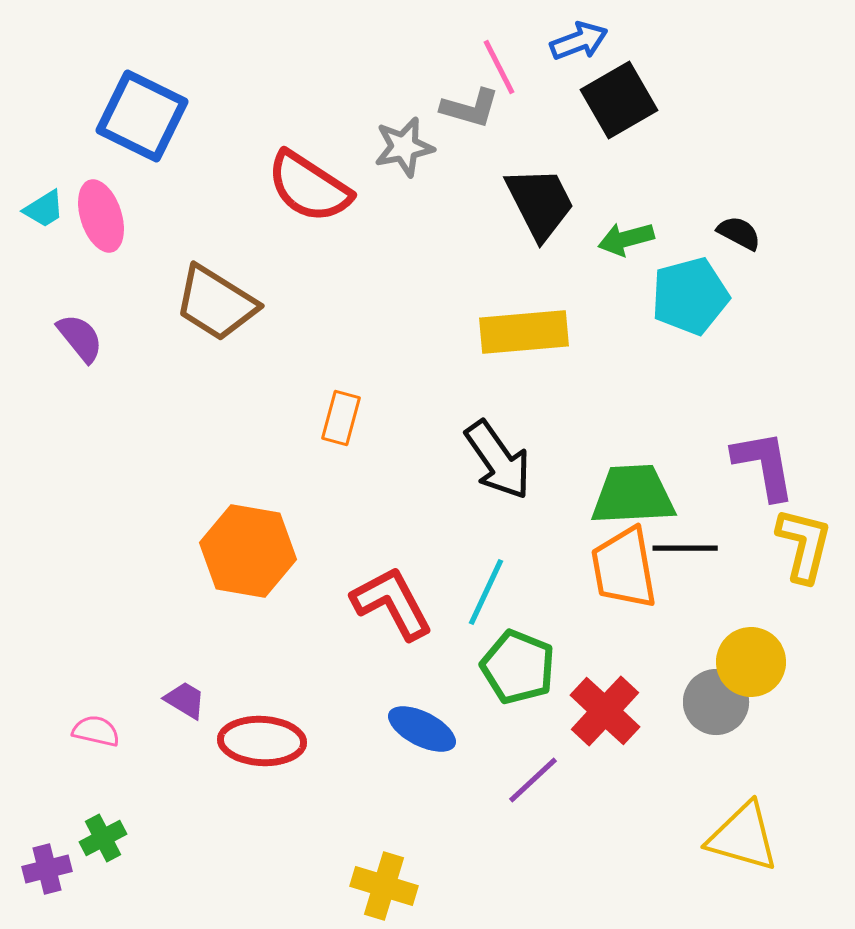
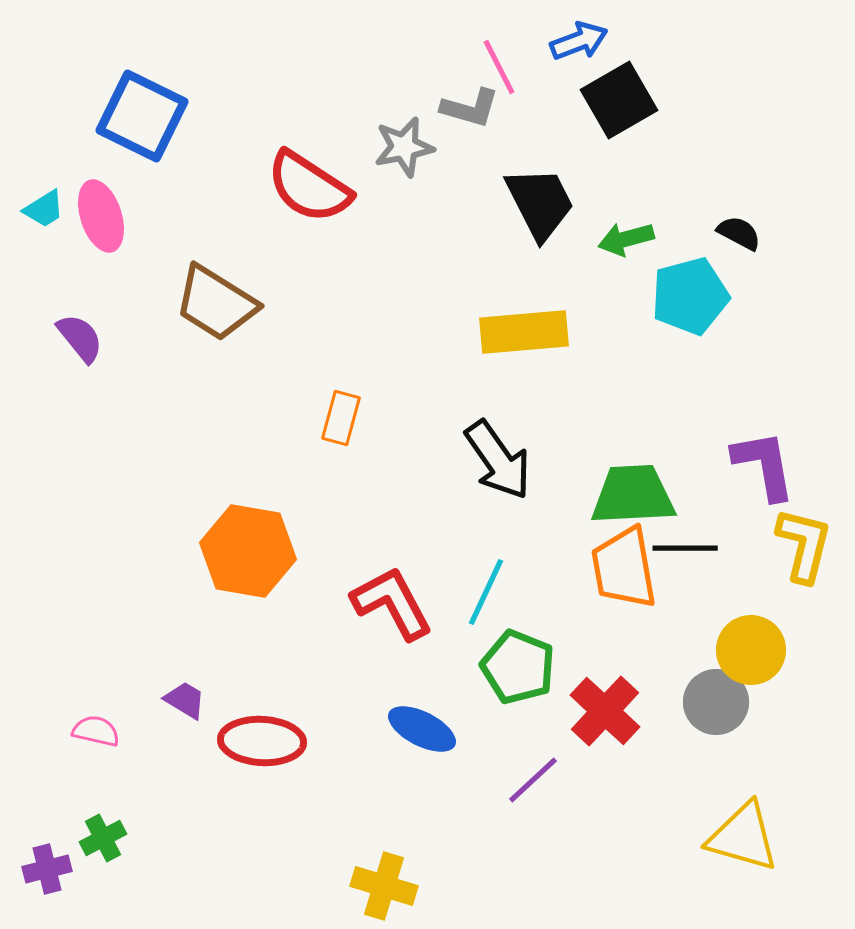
yellow circle: moved 12 px up
